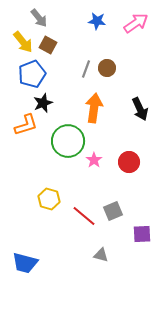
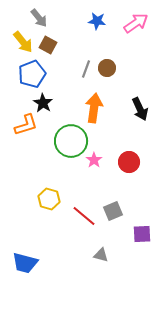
black star: rotated 18 degrees counterclockwise
green circle: moved 3 px right
